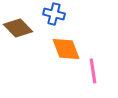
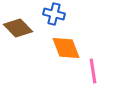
orange diamond: moved 1 px up
